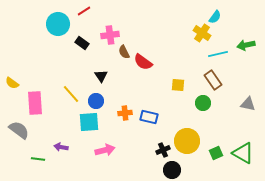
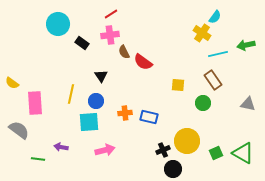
red line: moved 27 px right, 3 px down
yellow line: rotated 54 degrees clockwise
black circle: moved 1 px right, 1 px up
